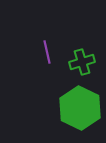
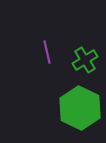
green cross: moved 3 px right, 2 px up; rotated 15 degrees counterclockwise
